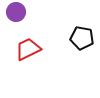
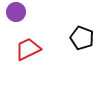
black pentagon: rotated 10 degrees clockwise
